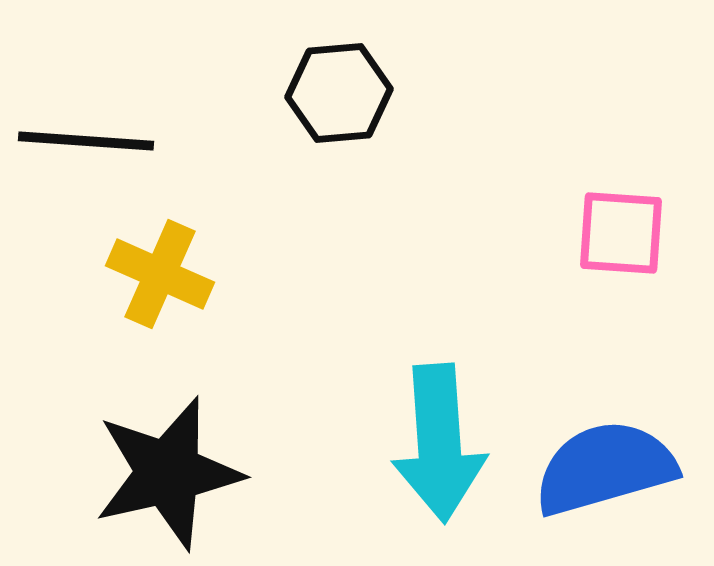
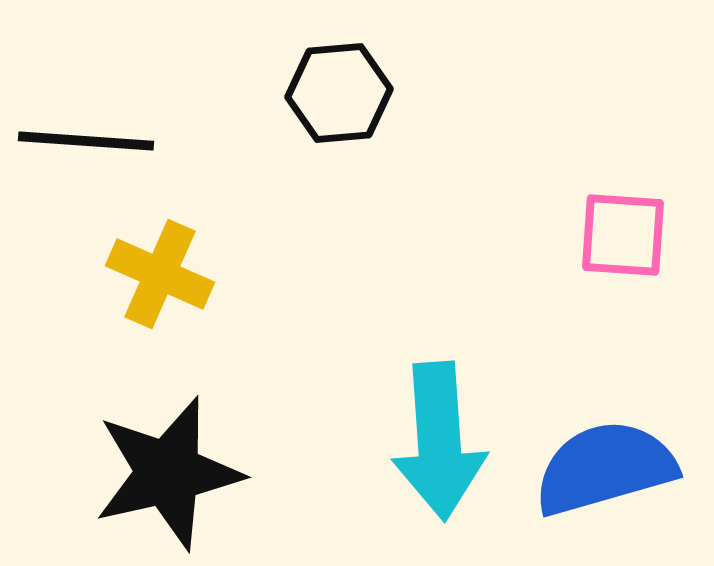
pink square: moved 2 px right, 2 px down
cyan arrow: moved 2 px up
